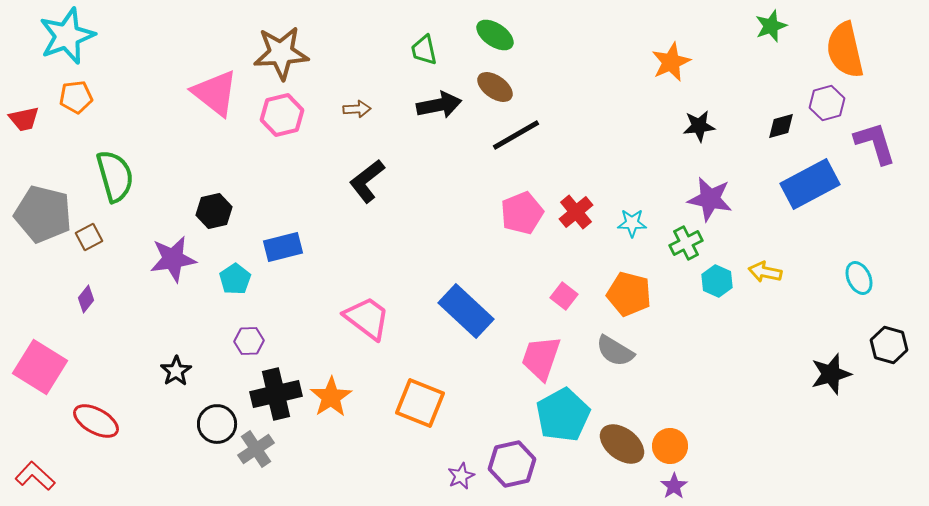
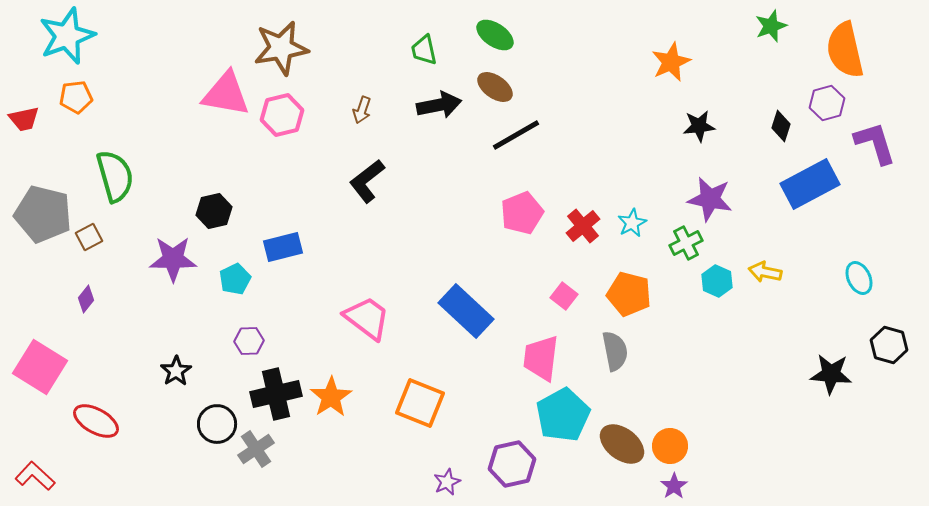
brown star at (281, 53): moved 5 px up; rotated 6 degrees counterclockwise
pink triangle at (215, 93): moved 11 px right, 1 px down; rotated 28 degrees counterclockwise
brown arrow at (357, 109): moved 5 px right, 1 px down; rotated 112 degrees clockwise
black diamond at (781, 126): rotated 56 degrees counterclockwise
red cross at (576, 212): moved 7 px right, 14 px down
cyan star at (632, 223): rotated 28 degrees counterclockwise
purple star at (173, 259): rotated 9 degrees clockwise
cyan pentagon at (235, 279): rotated 8 degrees clockwise
gray semicircle at (615, 351): rotated 132 degrees counterclockwise
pink trapezoid at (541, 358): rotated 12 degrees counterclockwise
black star at (831, 374): rotated 21 degrees clockwise
purple star at (461, 476): moved 14 px left, 6 px down
